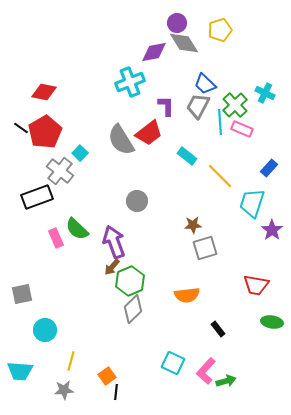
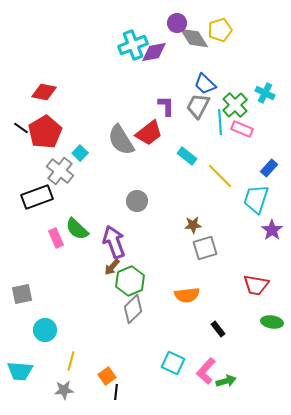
gray diamond at (184, 43): moved 10 px right, 5 px up
cyan cross at (130, 82): moved 3 px right, 37 px up
cyan trapezoid at (252, 203): moved 4 px right, 4 px up
